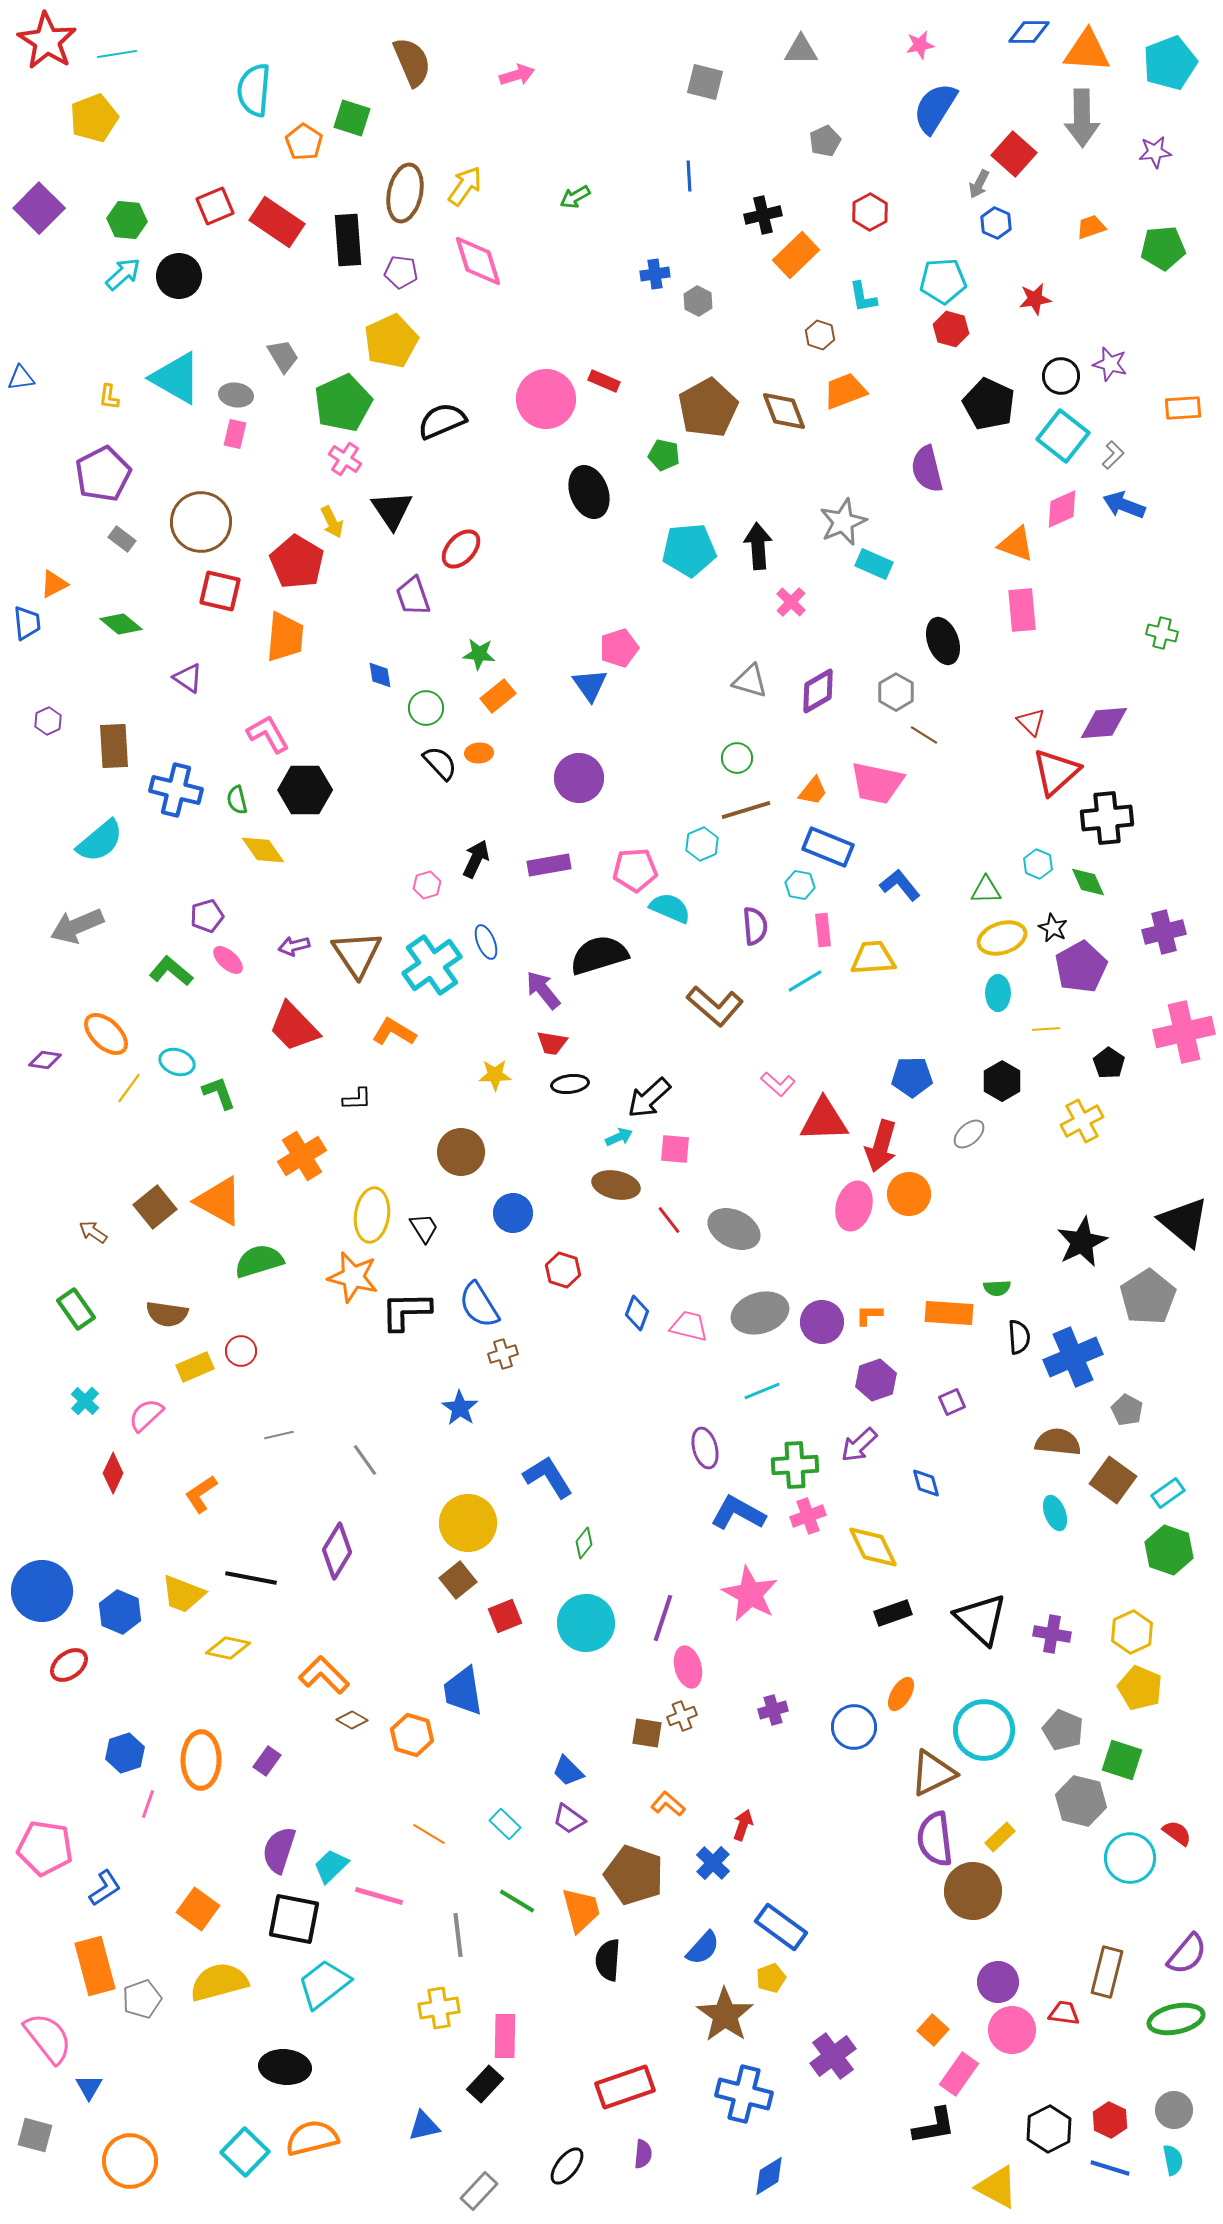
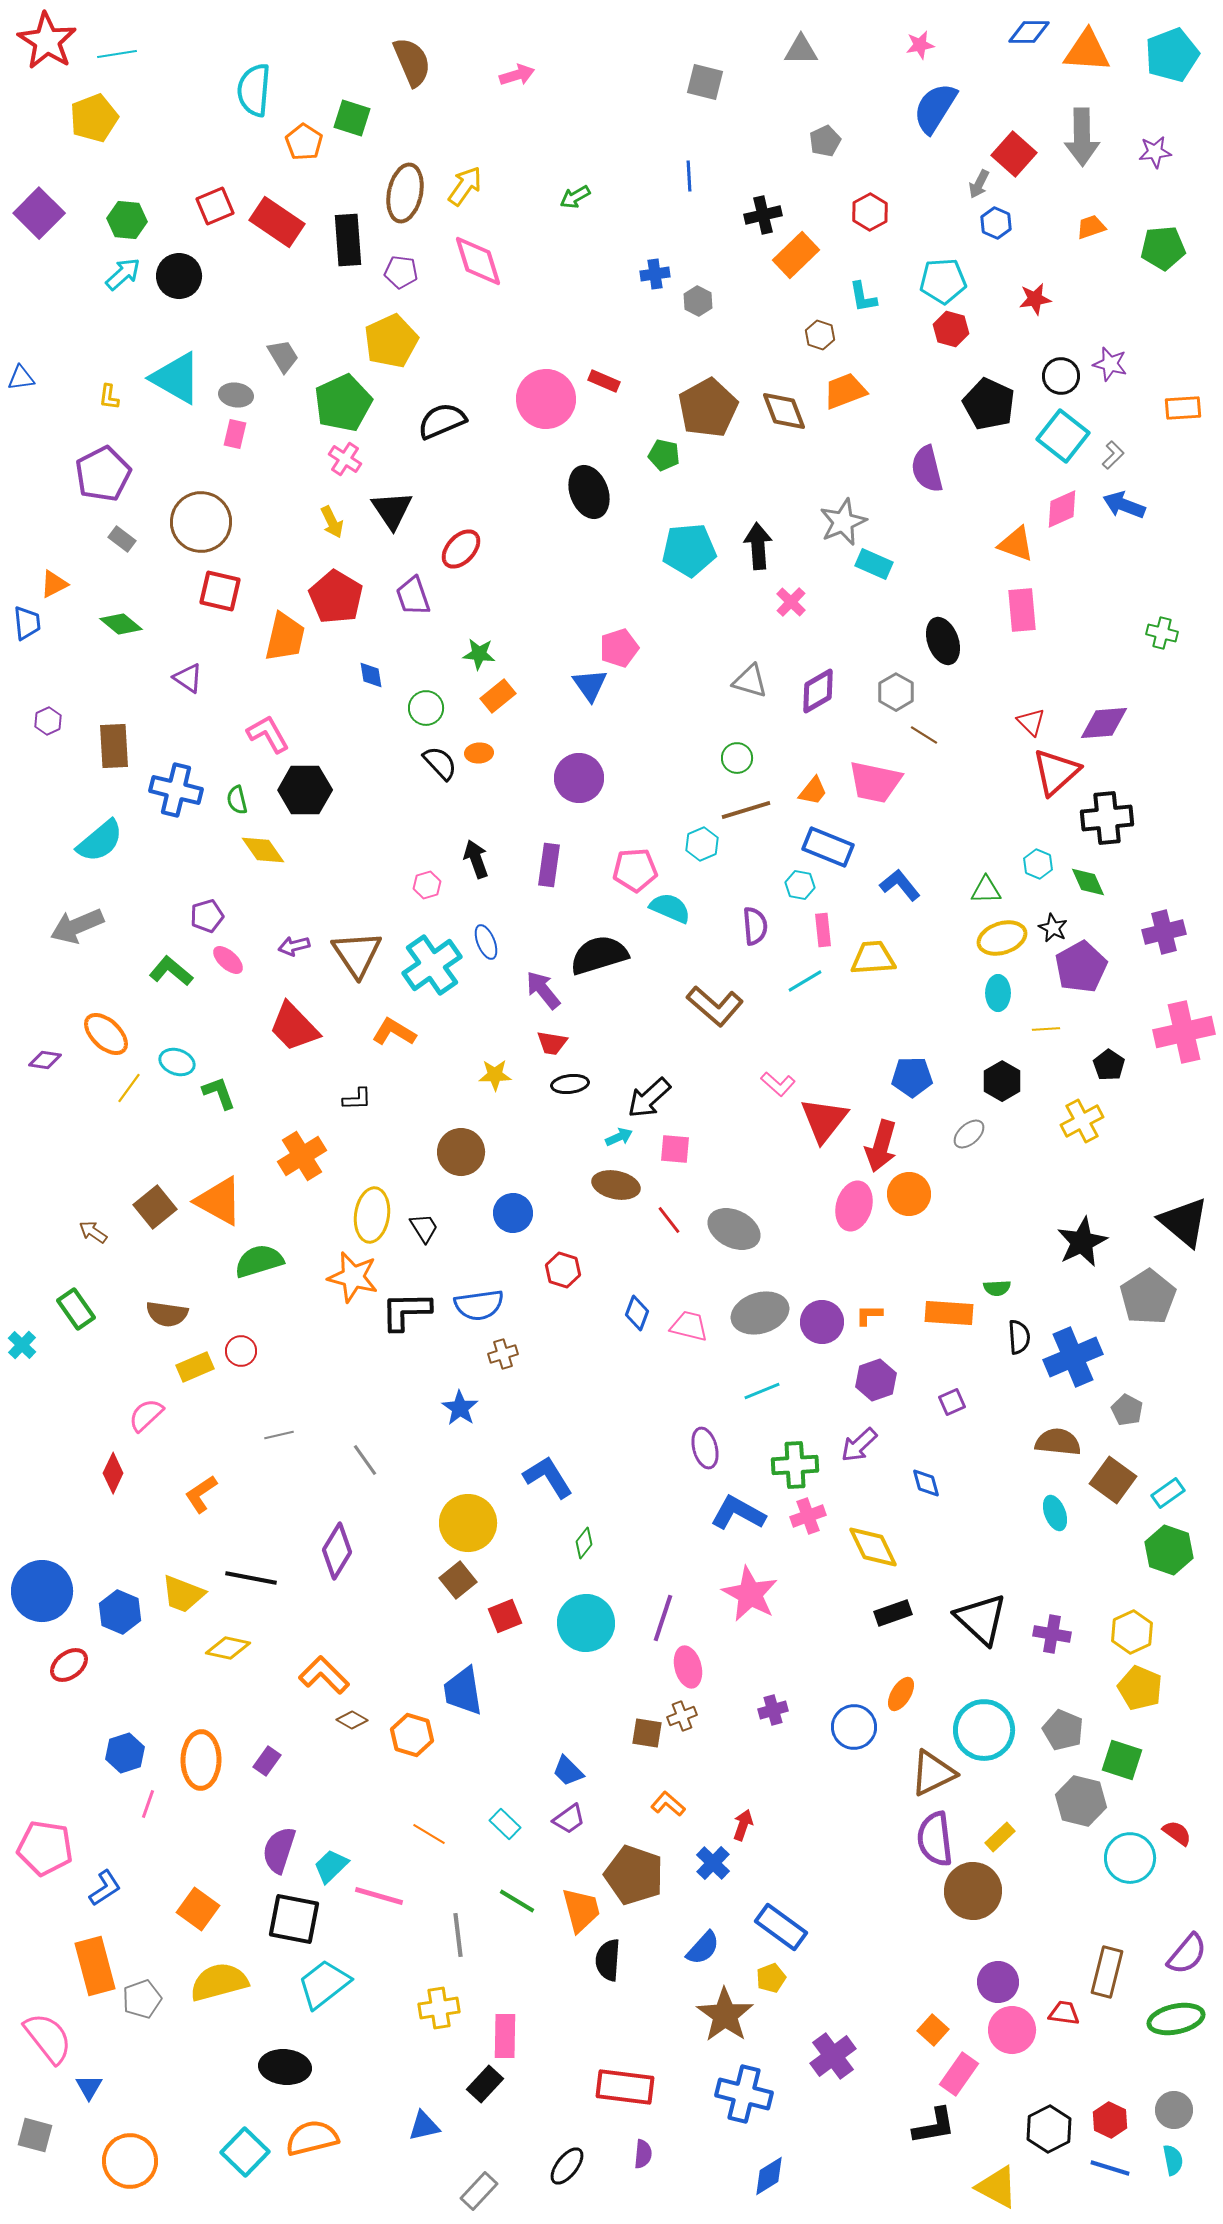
cyan pentagon at (1170, 63): moved 2 px right, 8 px up
gray arrow at (1082, 118): moved 19 px down
purple square at (39, 208): moved 5 px down
red pentagon at (297, 562): moved 39 px right, 35 px down
orange trapezoid at (285, 637): rotated 8 degrees clockwise
blue diamond at (380, 675): moved 9 px left
pink trapezoid at (877, 783): moved 2 px left, 1 px up
black arrow at (476, 859): rotated 45 degrees counterclockwise
purple rectangle at (549, 865): rotated 72 degrees counterclockwise
black pentagon at (1109, 1063): moved 2 px down
red triangle at (824, 1120): rotated 50 degrees counterclockwise
blue semicircle at (479, 1305): rotated 66 degrees counterclockwise
cyan cross at (85, 1401): moved 63 px left, 56 px up
purple trapezoid at (569, 1819): rotated 72 degrees counterclockwise
red rectangle at (625, 2087): rotated 26 degrees clockwise
